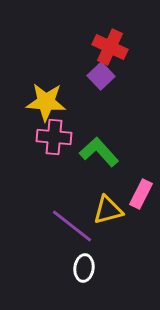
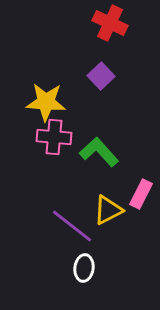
red cross: moved 24 px up
yellow triangle: rotated 12 degrees counterclockwise
